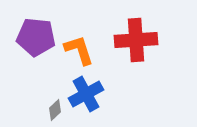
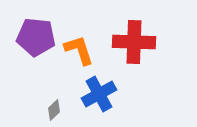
red cross: moved 2 px left, 2 px down; rotated 6 degrees clockwise
blue cross: moved 13 px right
gray diamond: moved 1 px left
